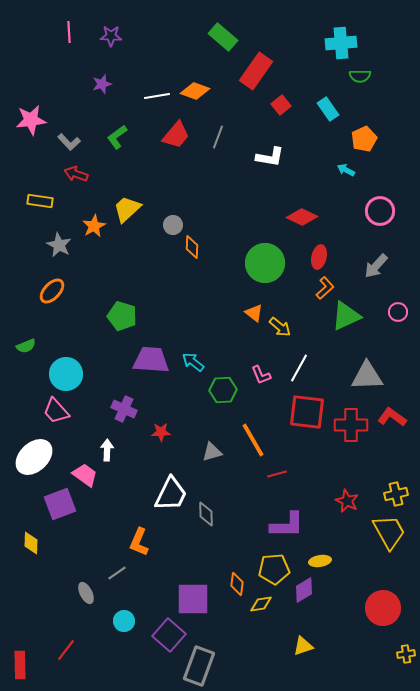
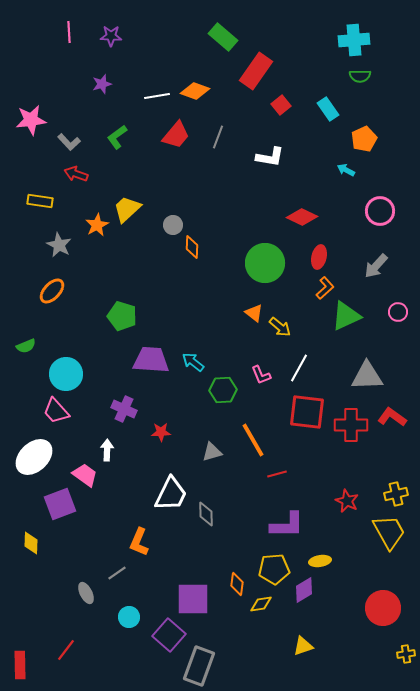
cyan cross at (341, 43): moved 13 px right, 3 px up
orange star at (94, 226): moved 3 px right, 1 px up
cyan circle at (124, 621): moved 5 px right, 4 px up
